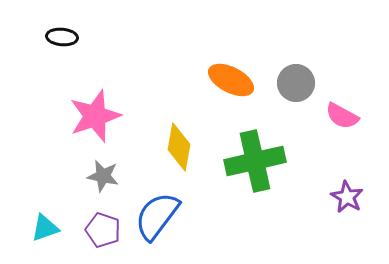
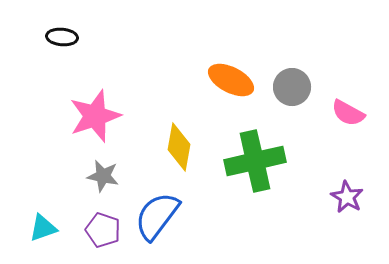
gray circle: moved 4 px left, 4 px down
pink semicircle: moved 6 px right, 3 px up
cyan triangle: moved 2 px left
